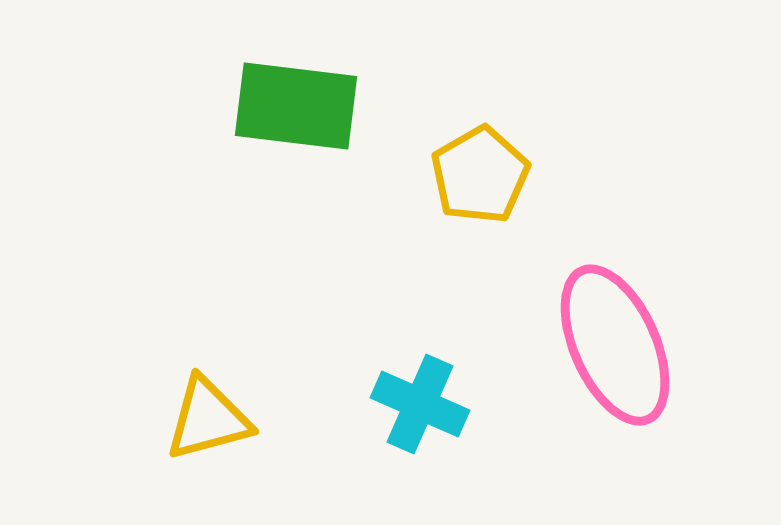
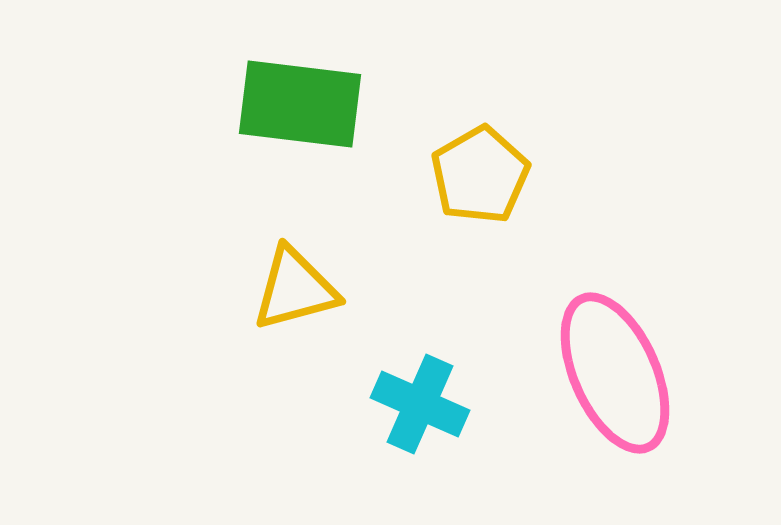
green rectangle: moved 4 px right, 2 px up
pink ellipse: moved 28 px down
yellow triangle: moved 87 px right, 130 px up
